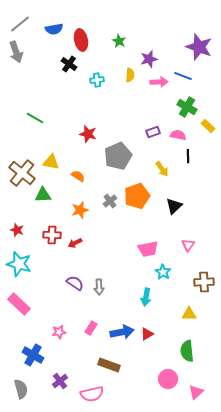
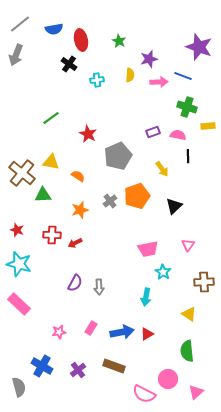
gray arrow at (16, 52): moved 3 px down; rotated 40 degrees clockwise
green cross at (187, 107): rotated 12 degrees counterclockwise
green line at (35, 118): moved 16 px right; rotated 66 degrees counterclockwise
yellow rectangle at (208, 126): rotated 48 degrees counterclockwise
red star at (88, 134): rotated 12 degrees clockwise
purple semicircle at (75, 283): rotated 84 degrees clockwise
yellow triangle at (189, 314): rotated 35 degrees clockwise
blue cross at (33, 355): moved 9 px right, 11 px down
brown rectangle at (109, 365): moved 5 px right, 1 px down
purple cross at (60, 381): moved 18 px right, 11 px up
gray semicircle at (21, 389): moved 2 px left, 2 px up
pink semicircle at (92, 394): moved 52 px right; rotated 40 degrees clockwise
